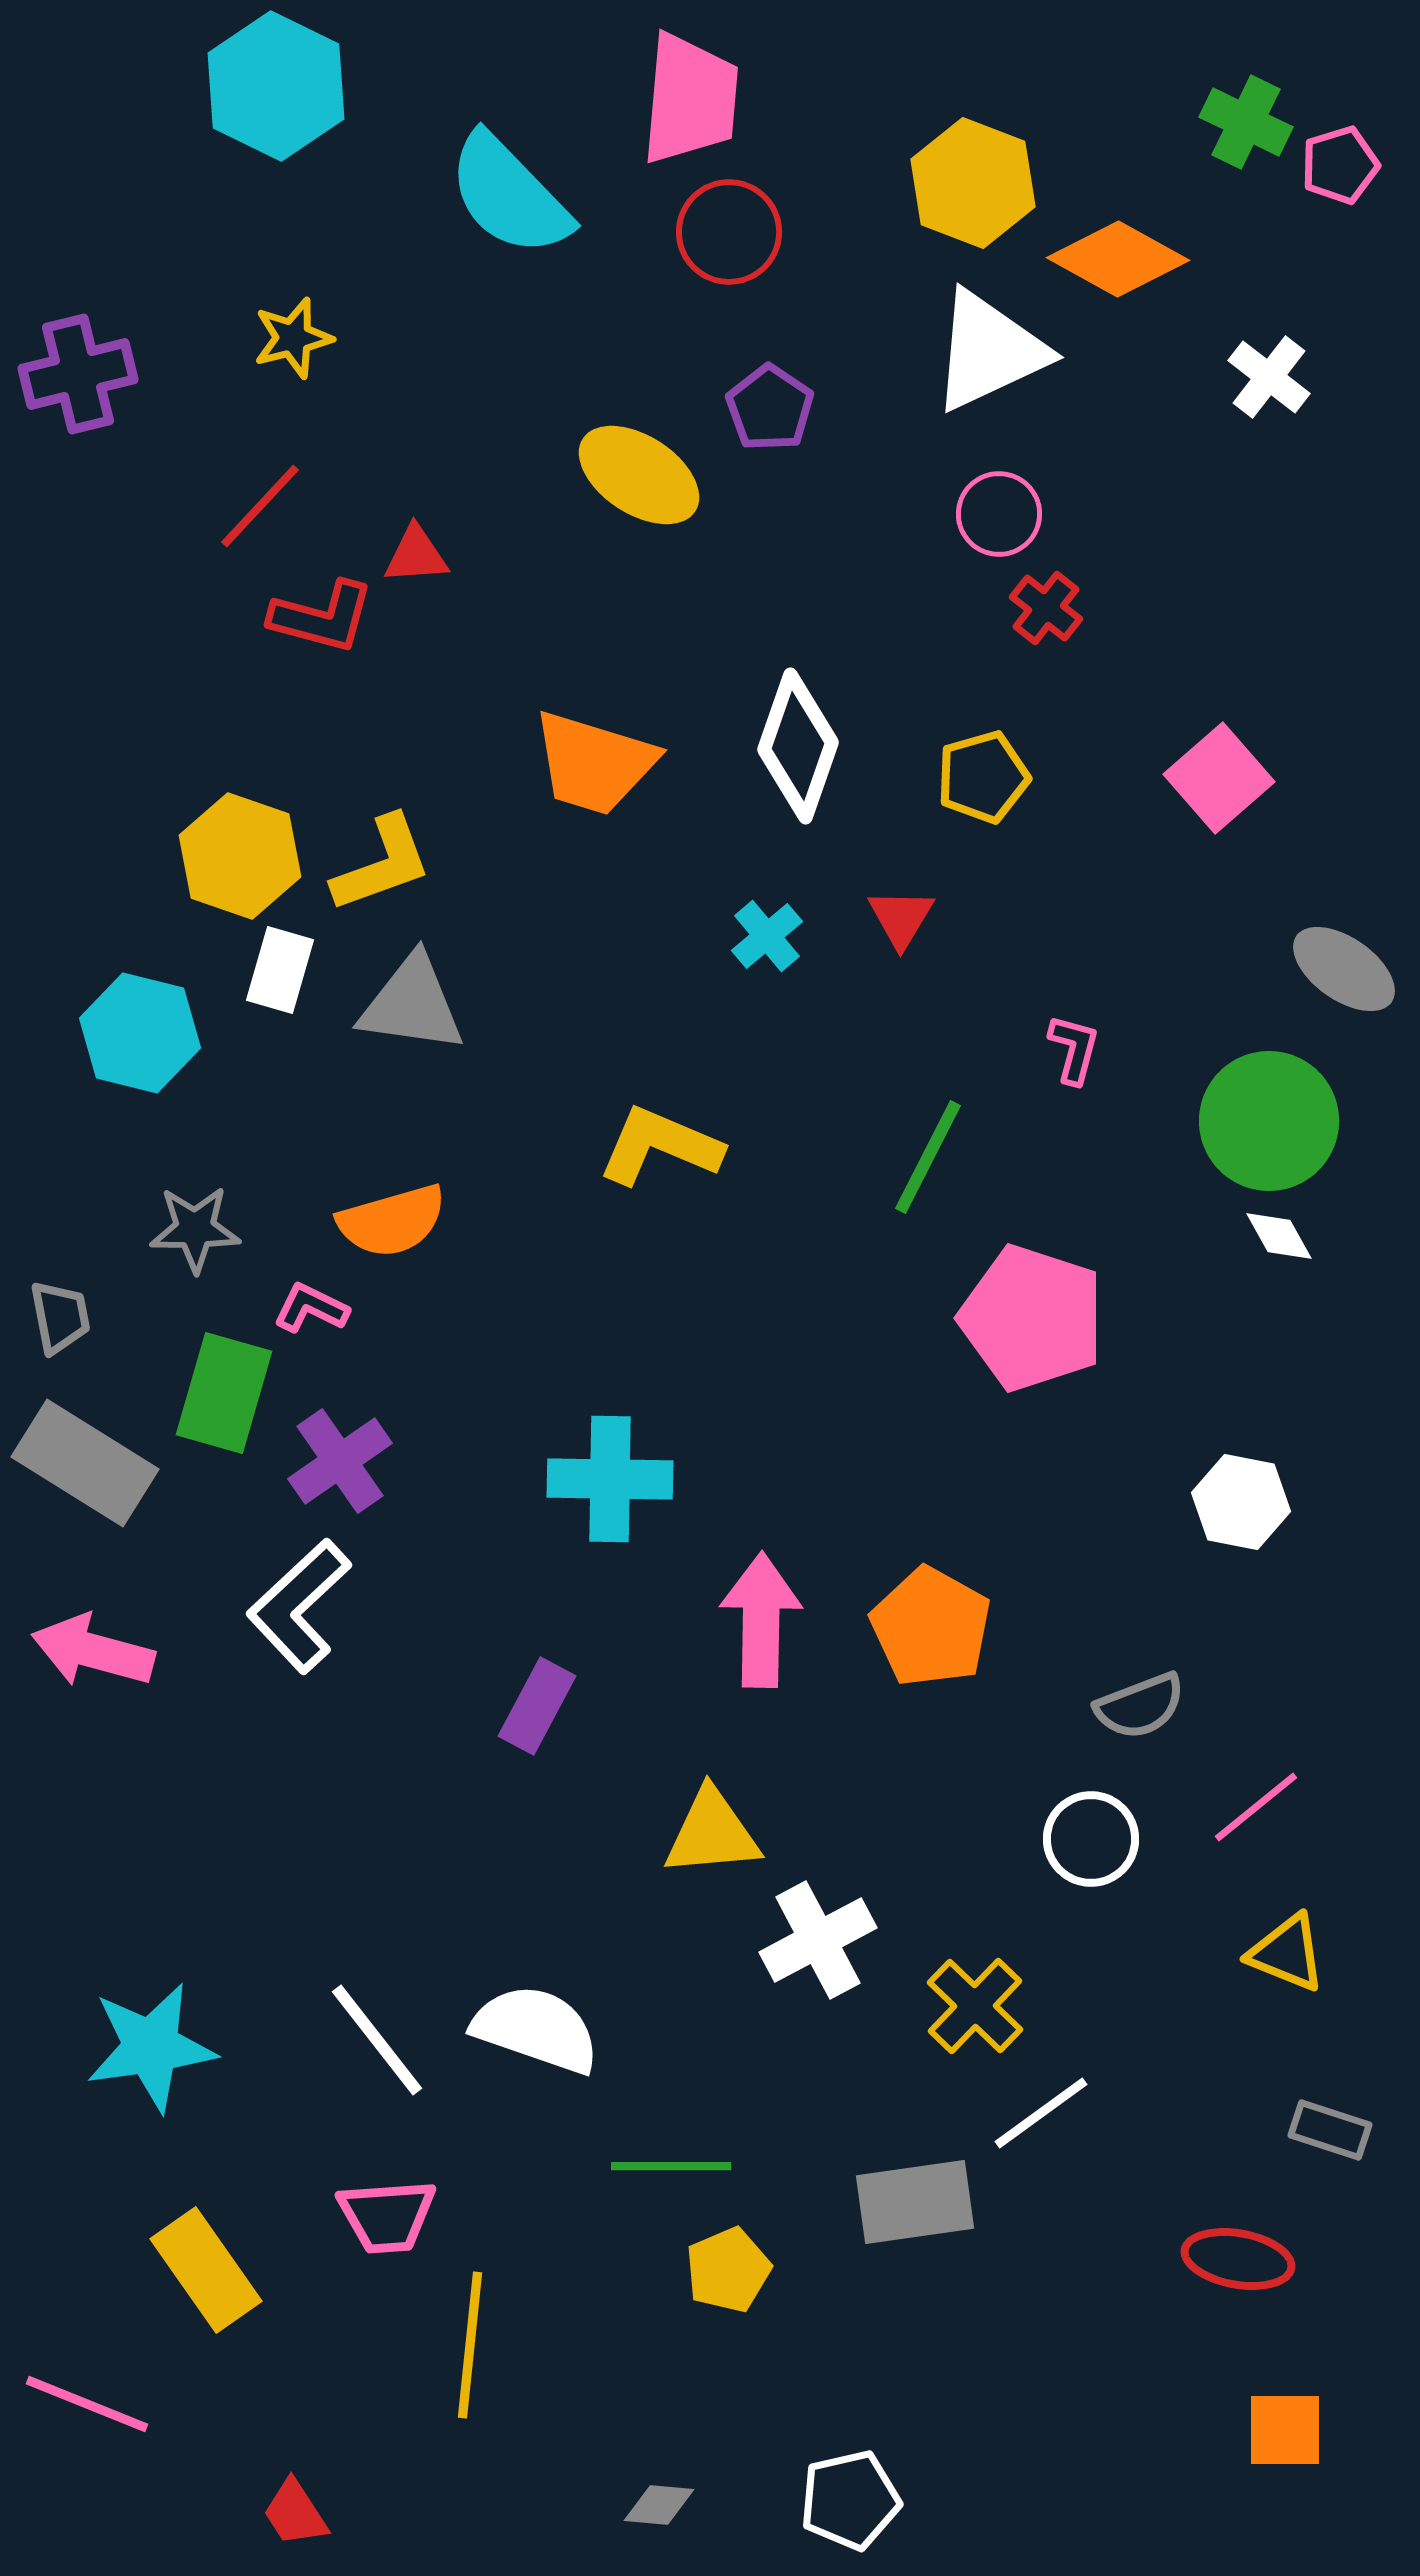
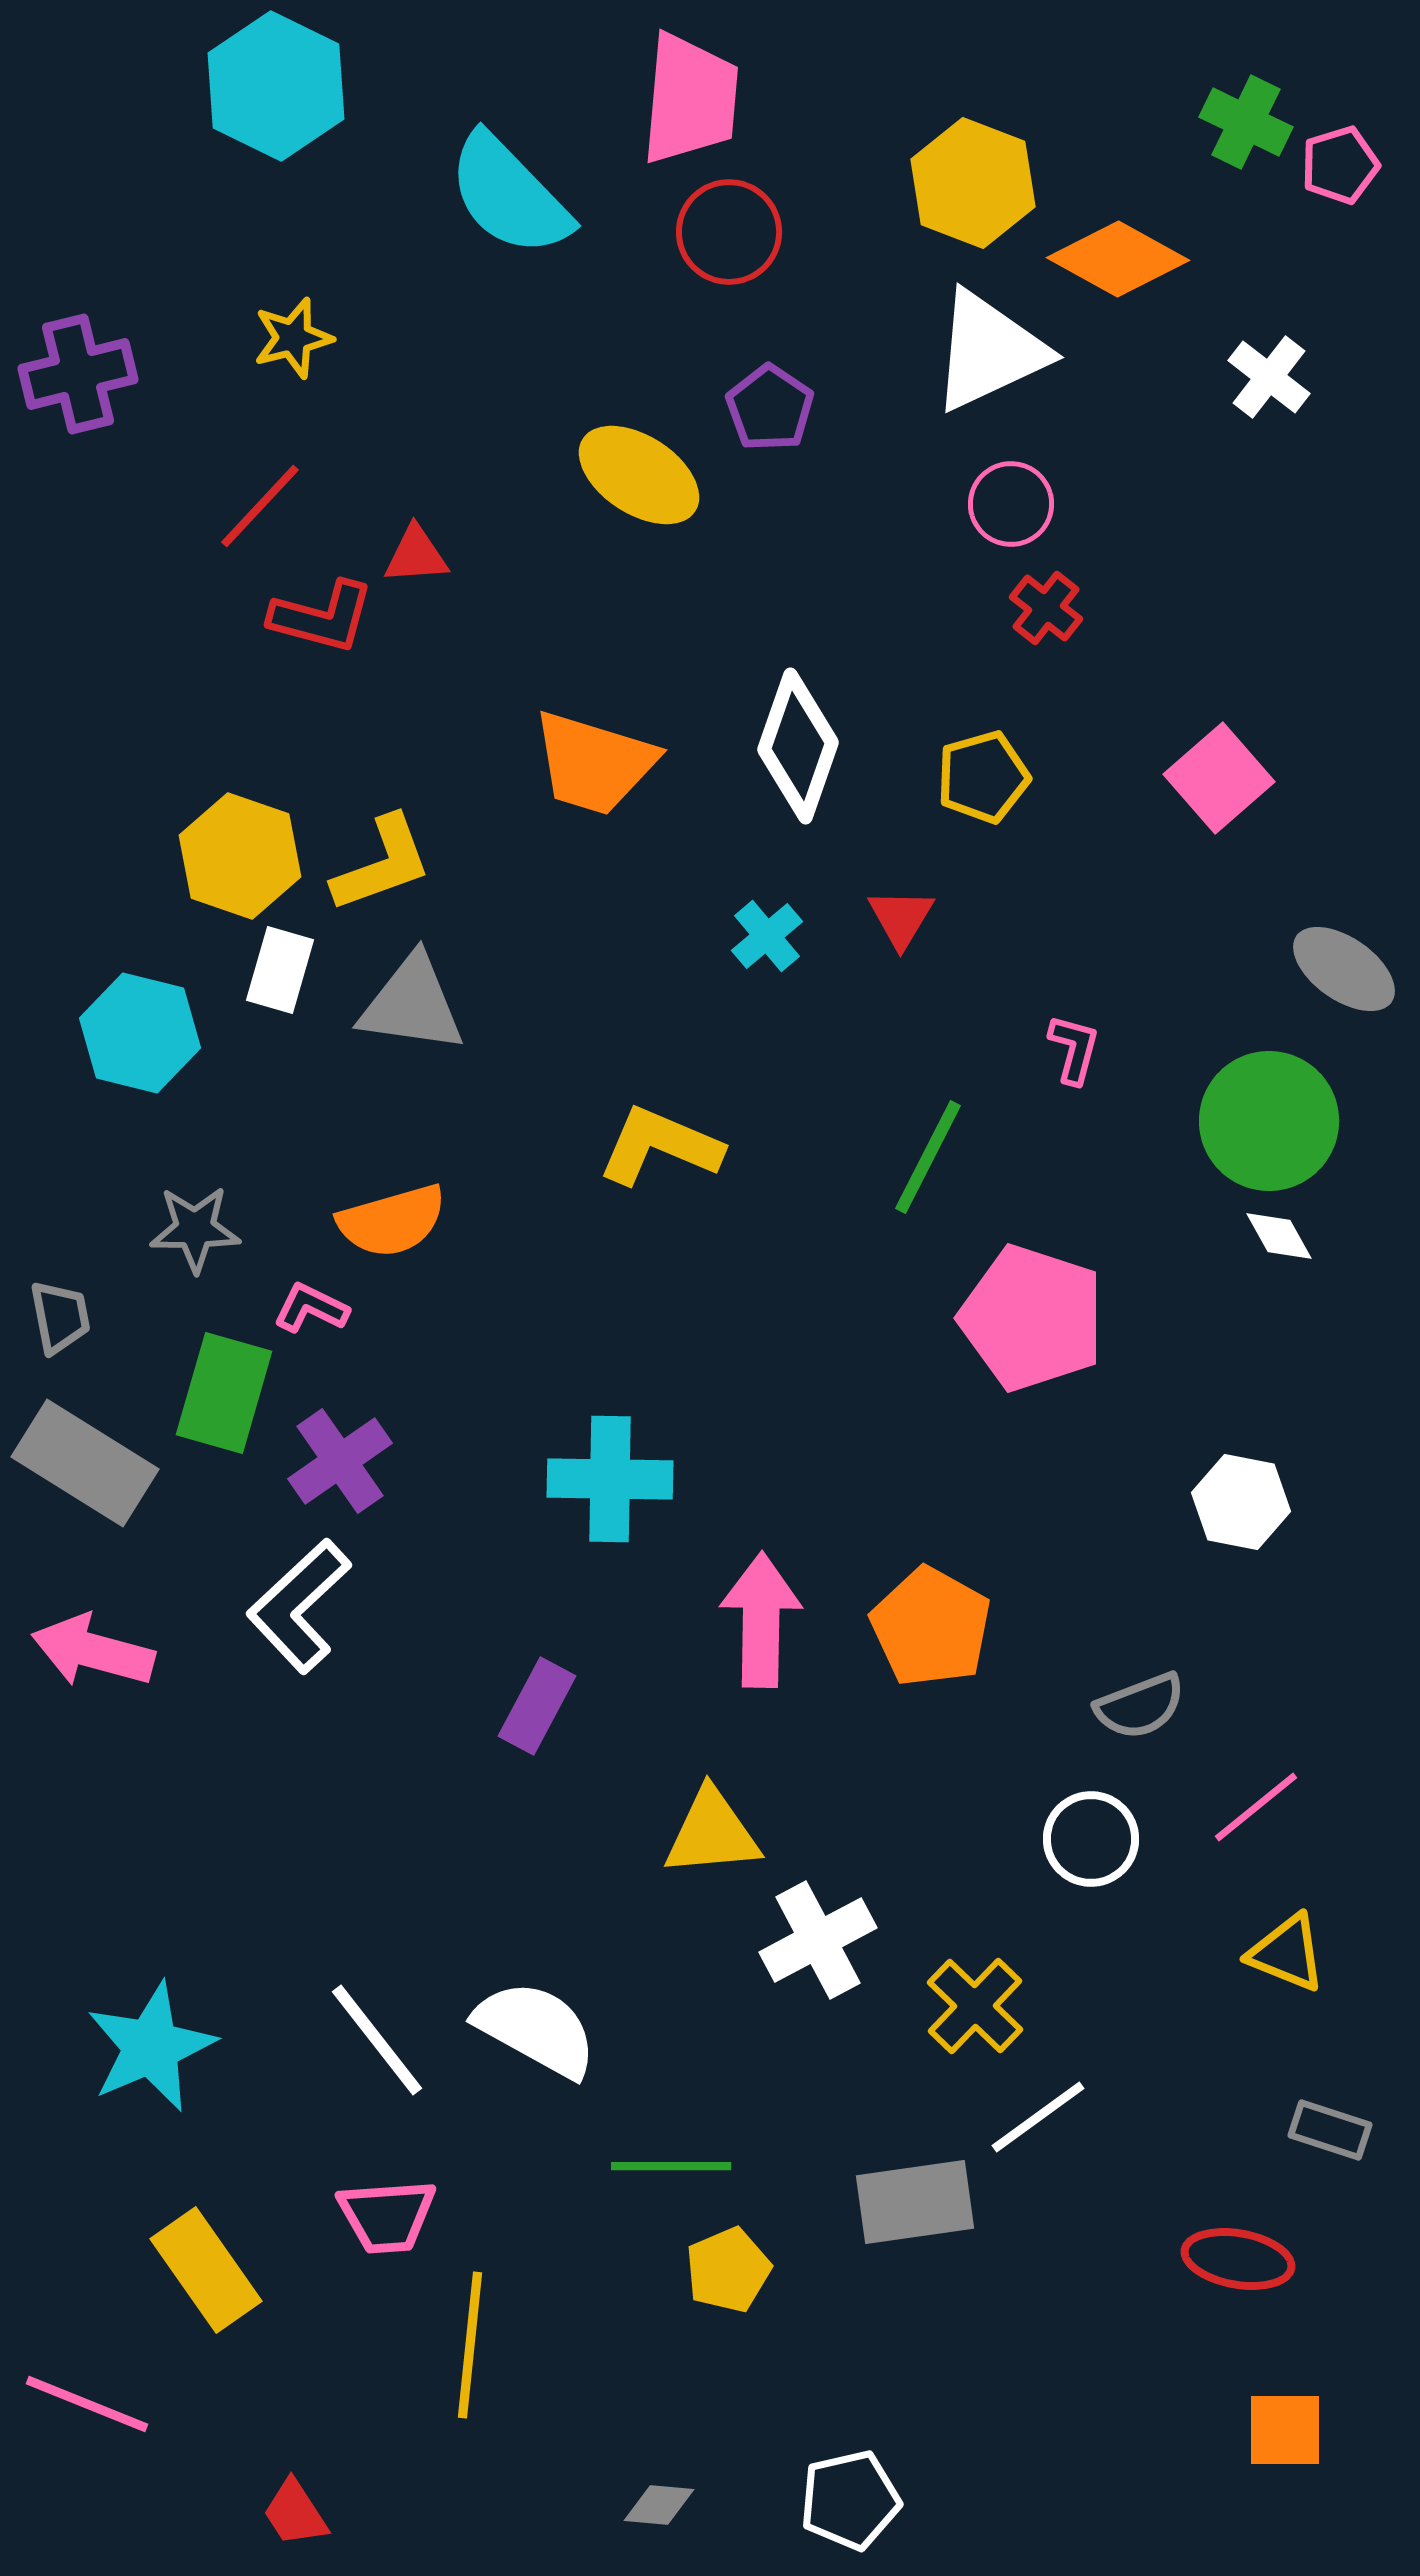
pink circle at (999, 514): moved 12 px right, 10 px up
white semicircle at (536, 2029): rotated 10 degrees clockwise
cyan star at (151, 2047): rotated 15 degrees counterclockwise
white line at (1041, 2113): moved 3 px left, 4 px down
